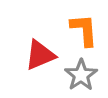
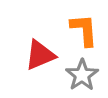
gray star: moved 1 px right
